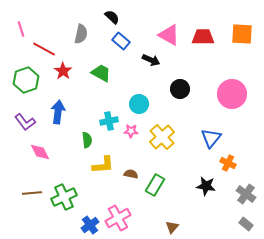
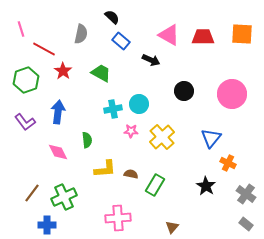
black circle: moved 4 px right, 2 px down
cyan cross: moved 4 px right, 12 px up
pink diamond: moved 18 px right
yellow L-shape: moved 2 px right, 4 px down
black star: rotated 24 degrees clockwise
brown line: rotated 48 degrees counterclockwise
pink cross: rotated 25 degrees clockwise
blue cross: moved 43 px left; rotated 36 degrees clockwise
